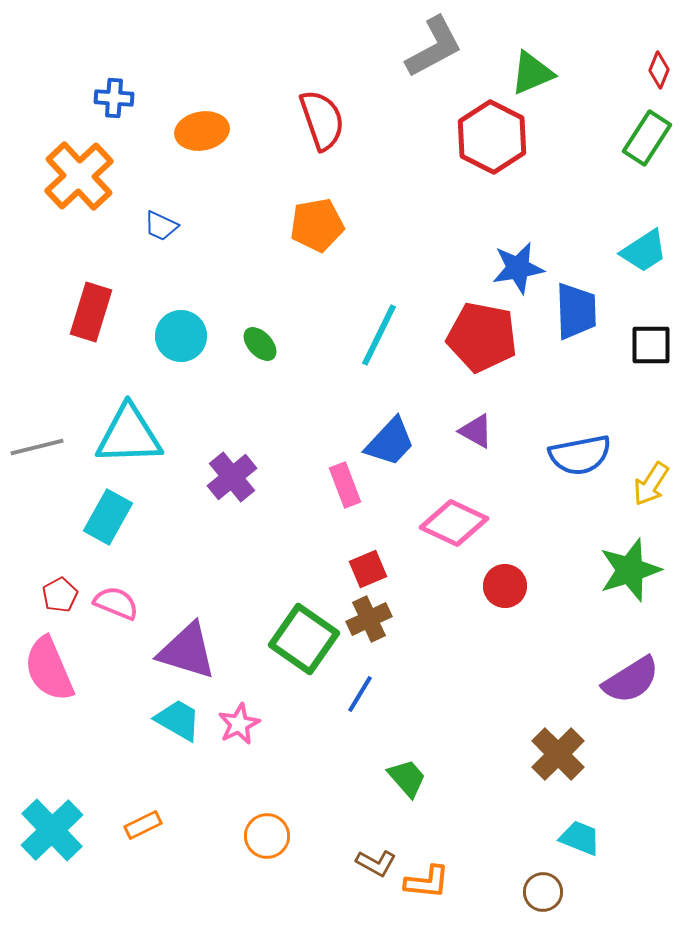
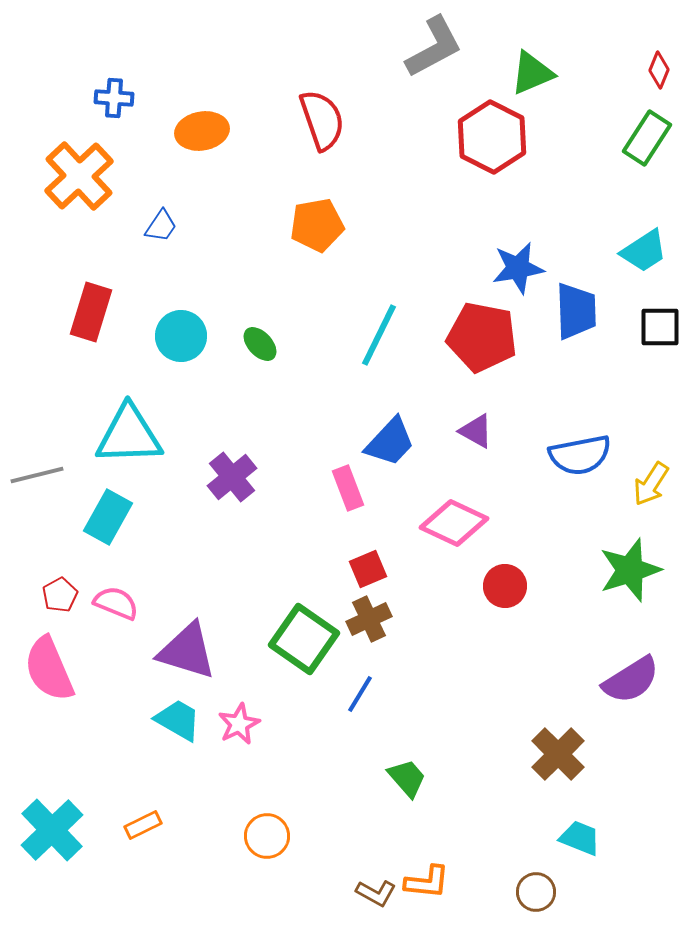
blue trapezoid at (161, 226): rotated 81 degrees counterclockwise
black square at (651, 345): moved 9 px right, 18 px up
gray line at (37, 447): moved 28 px down
pink rectangle at (345, 485): moved 3 px right, 3 px down
brown L-shape at (376, 863): moved 30 px down
brown circle at (543, 892): moved 7 px left
